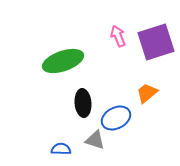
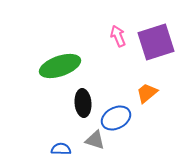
green ellipse: moved 3 px left, 5 px down
